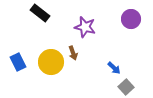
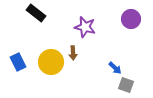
black rectangle: moved 4 px left
brown arrow: rotated 16 degrees clockwise
blue arrow: moved 1 px right
gray square: moved 2 px up; rotated 28 degrees counterclockwise
